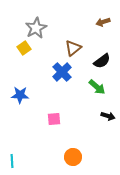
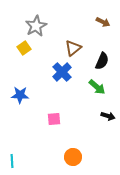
brown arrow: rotated 136 degrees counterclockwise
gray star: moved 2 px up
black semicircle: rotated 30 degrees counterclockwise
